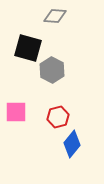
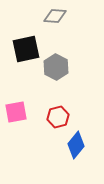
black square: moved 2 px left, 1 px down; rotated 28 degrees counterclockwise
gray hexagon: moved 4 px right, 3 px up
pink square: rotated 10 degrees counterclockwise
blue diamond: moved 4 px right, 1 px down
